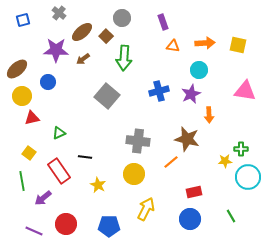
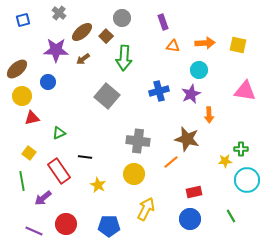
cyan circle at (248, 177): moved 1 px left, 3 px down
